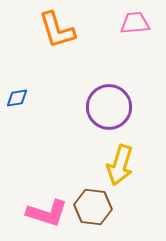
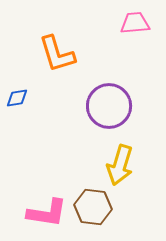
orange L-shape: moved 24 px down
purple circle: moved 1 px up
pink L-shape: rotated 9 degrees counterclockwise
